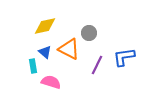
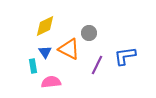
yellow diamond: rotated 15 degrees counterclockwise
blue triangle: rotated 16 degrees clockwise
blue L-shape: moved 1 px right, 1 px up
pink semicircle: rotated 24 degrees counterclockwise
